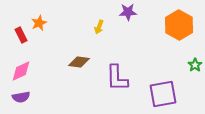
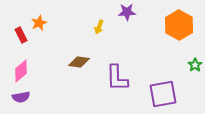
purple star: moved 1 px left
pink diamond: rotated 15 degrees counterclockwise
